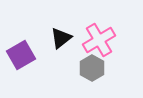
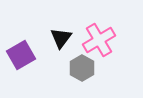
black triangle: rotated 15 degrees counterclockwise
gray hexagon: moved 10 px left
